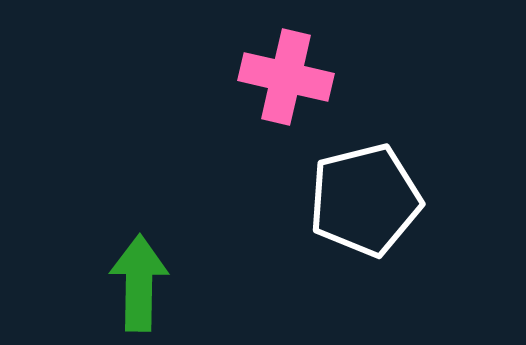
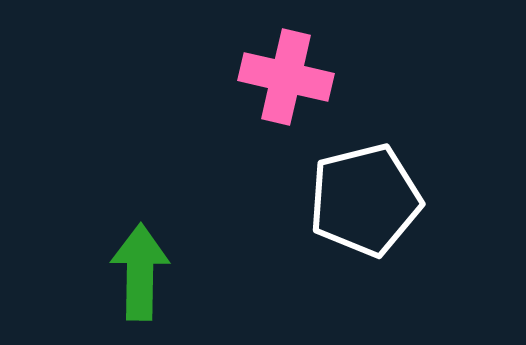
green arrow: moved 1 px right, 11 px up
